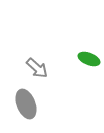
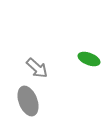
gray ellipse: moved 2 px right, 3 px up
